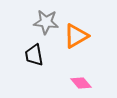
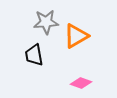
gray star: rotated 10 degrees counterclockwise
pink diamond: rotated 30 degrees counterclockwise
